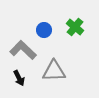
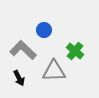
green cross: moved 24 px down
